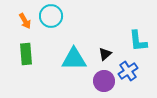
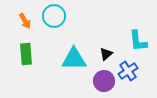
cyan circle: moved 3 px right
black triangle: moved 1 px right
